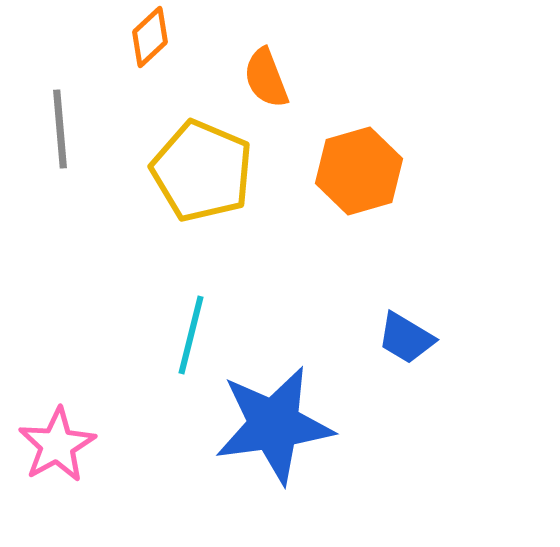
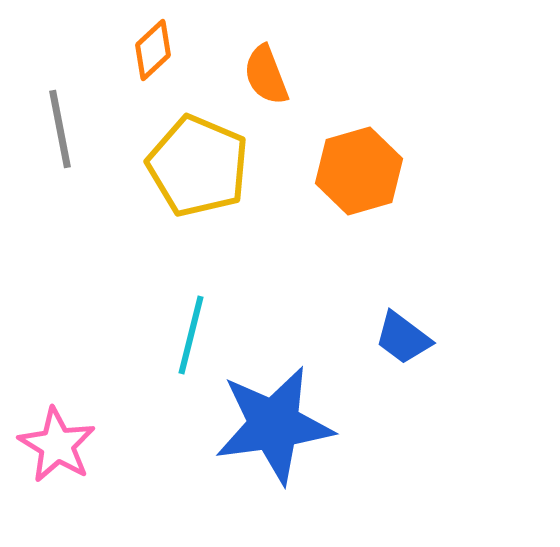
orange diamond: moved 3 px right, 13 px down
orange semicircle: moved 3 px up
gray line: rotated 6 degrees counterclockwise
yellow pentagon: moved 4 px left, 5 px up
blue trapezoid: moved 3 px left; rotated 6 degrees clockwise
pink star: rotated 12 degrees counterclockwise
